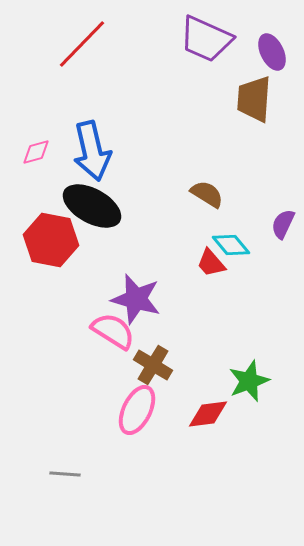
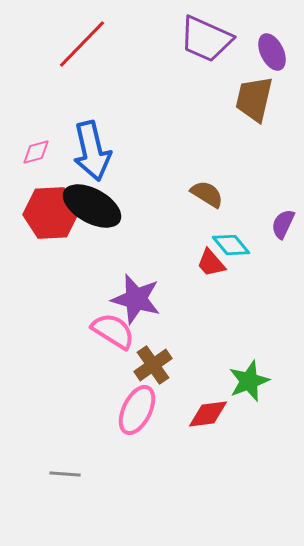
brown trapezoid: rotated 9 degrees clockwise
red hexagon: moved 27 px up; rotated 14 degrees counterclockwise
brown cross: rotated 24 degrees clockwise
